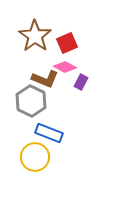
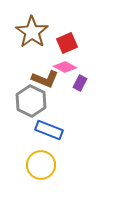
brown star: moved 3 px left, 4 px up
purple rectangle: moved 1 px left, 1 px down
blue rectangle: moved 3 px up
yellow circle: moved 6 px right, 8 px down
